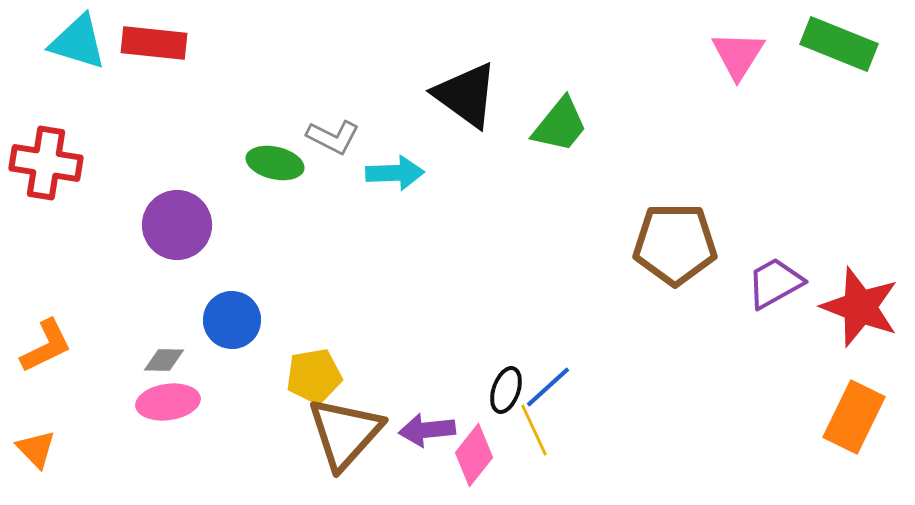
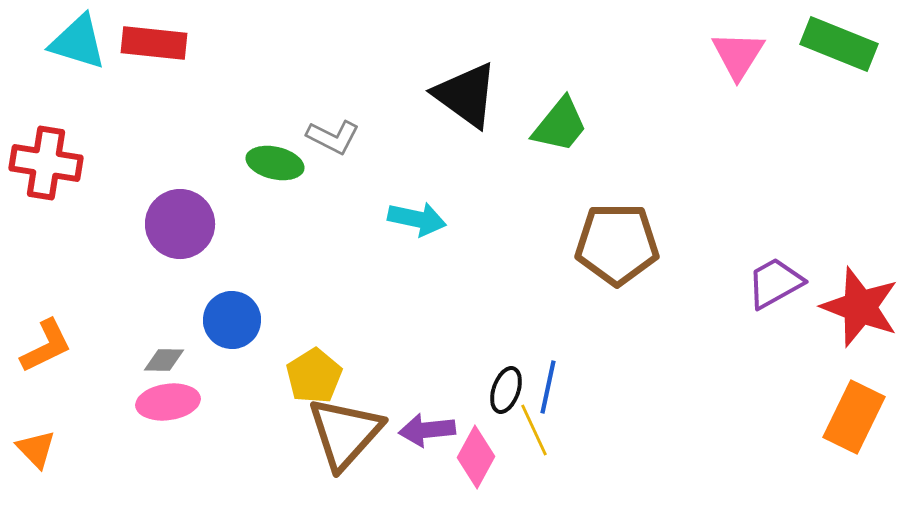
cyan arrow: moved 22 px right, 46 px down; rotated 14 degrees clockwise
purple circle: moved 3 px right, 1 px up
brown pentagon: moved 58 px left
yellow pentagon: rotated 22 degrees counterclockwise
blue line: rotated 36 degrees counterclockwise
pink diamond: moved 2 px right, 2 px down; rotated 10 degrees counterclockwise
